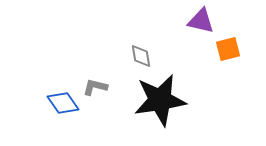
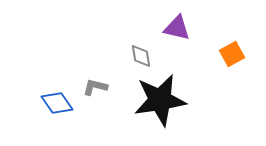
purple triangle: moved 24 px left, 7 px down
orange square: moved 4 px right, 5 px down; rotated 15 degrees counterclockwise
blue diamond: moved 6 px left
